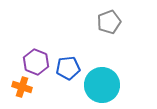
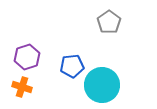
gray pentagon: rotated 15 degrees counterclockwise
purple hexagon: moved 9 px left, 5 px up; rotated 20 degrees clockwise
blue pentagon: moved 4 px right, 2 px up
